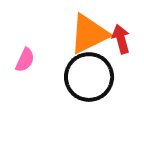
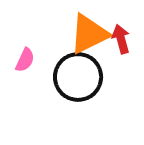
black circle: moved 11 px left
